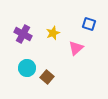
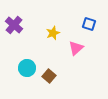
purple cross: moved 9 px left, 9 px up; rotated 12 degrees clockwise
brown square: moved 2 px right, 1 px up
